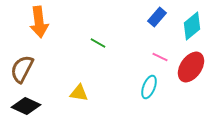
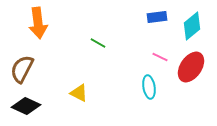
blue rectangle: rotated 42 degrees clockwise
orange arrow: moved 1 px left, 1 px down
cyan ellipse: rotated 30 degrees counterclockwise
yellow triangle: rotated 18 degrees clockwise
